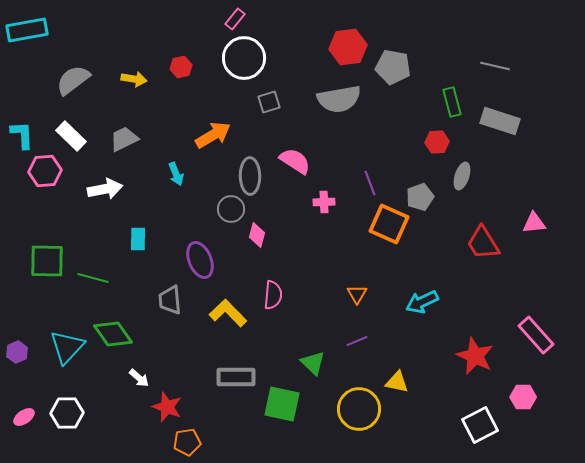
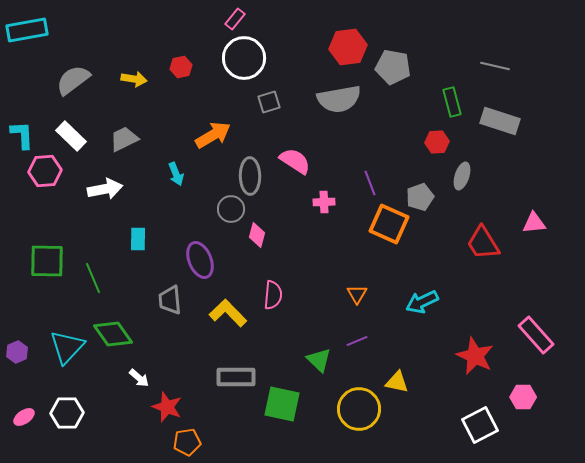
green line at (93, 278): rotated 52 degrees clockwise
green triangle at (313, 363): moved 6 px right, 3 px up
